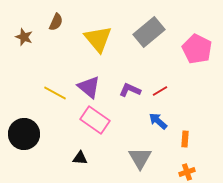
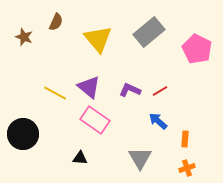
black circle: moved 1 px left
orange cross: moved 4 px up
